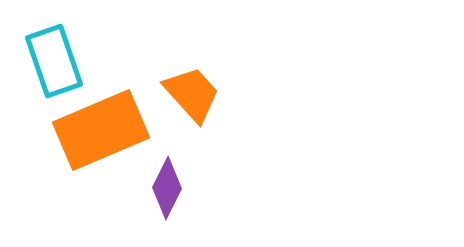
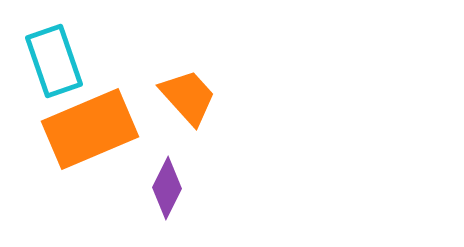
orange trapezoid: moved 4 px left, 3 px down
orange rectangle: moved 11 px left, 1 px up
